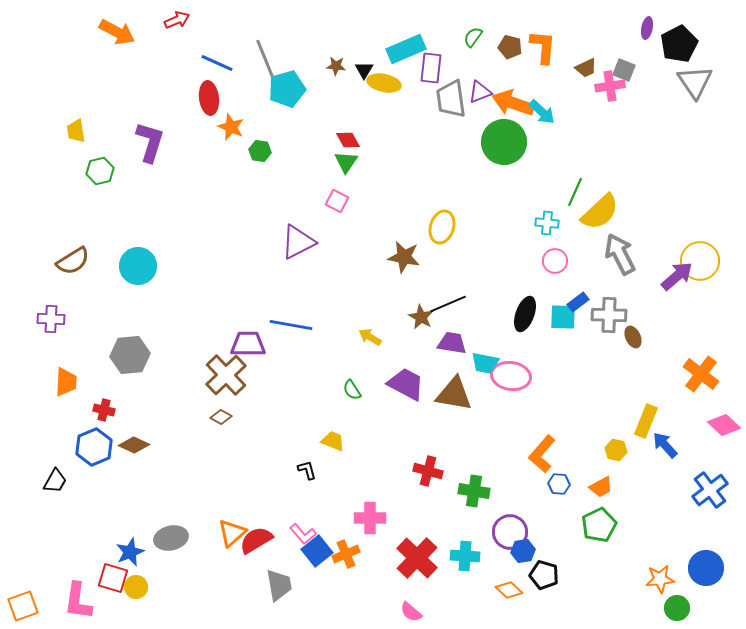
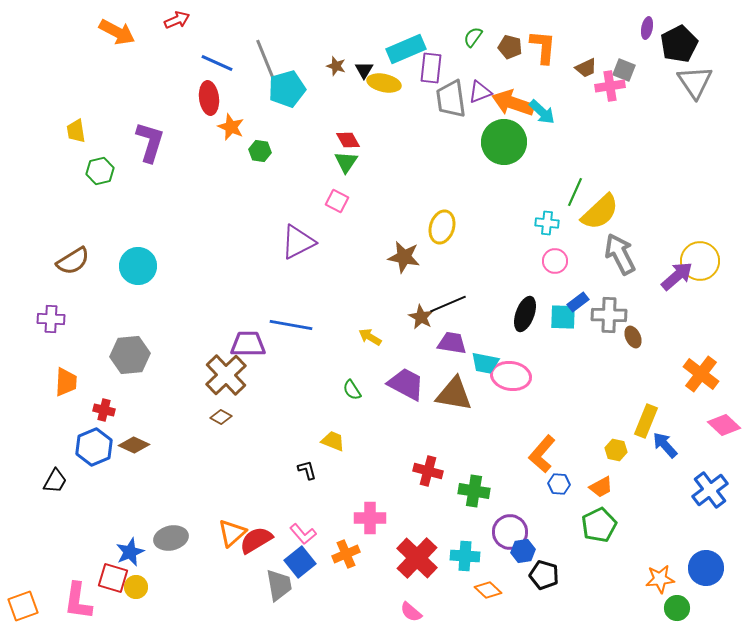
brown star at (336, 66): rotated 12 degrees clockwise
blue square at (317, 551): moved 17 px left, 11 px down
orange diamond at (509, 590): moved 21 px left
